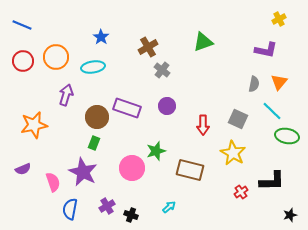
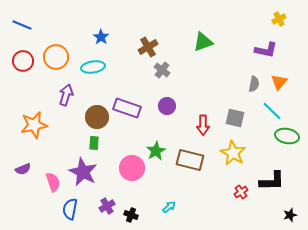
gray square: moved 3 px left, 1 px up; rotated 12 degrees counterclockwise
green rectangle: rotated 16 degrees counterclockwise
green star: rotated 12 degrees counterclockwise
brown rectangle: moved 10 px up
